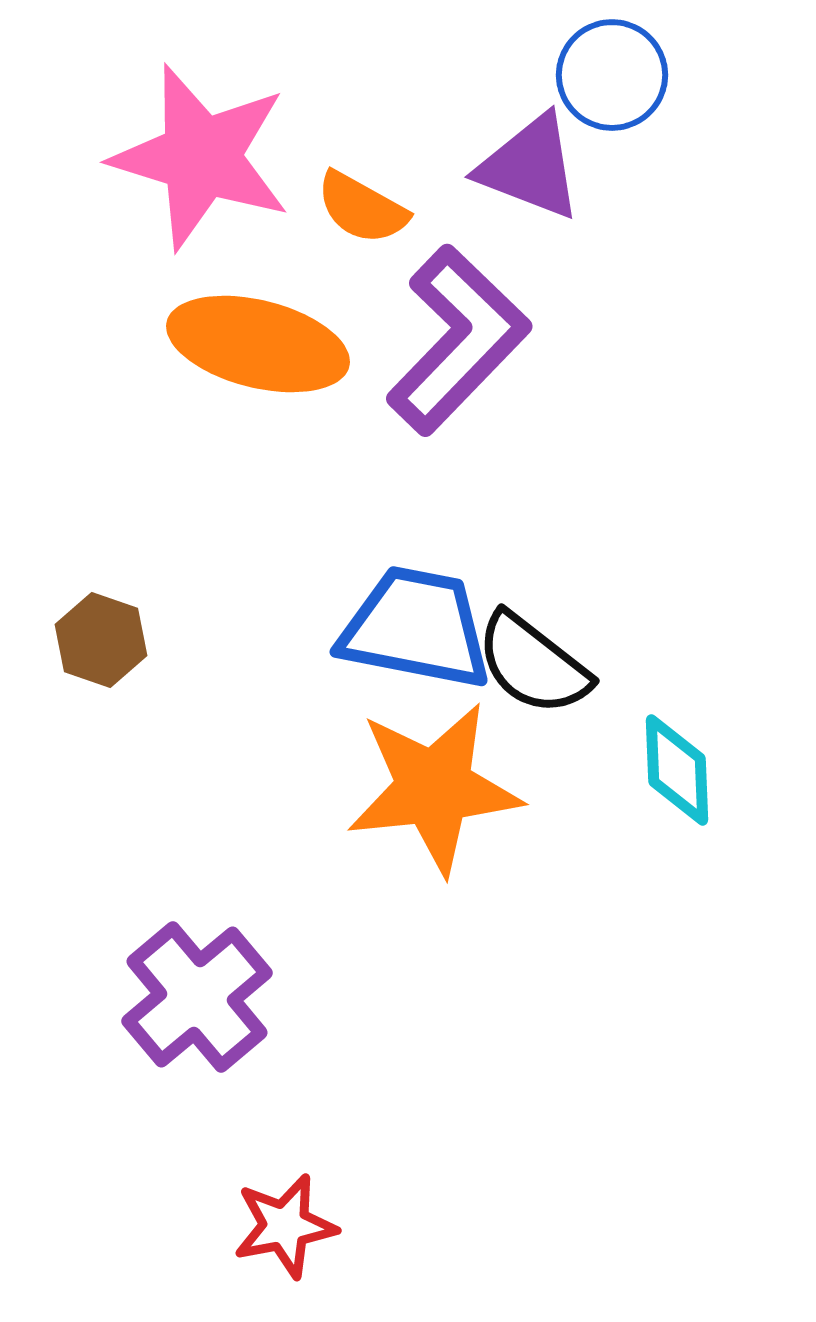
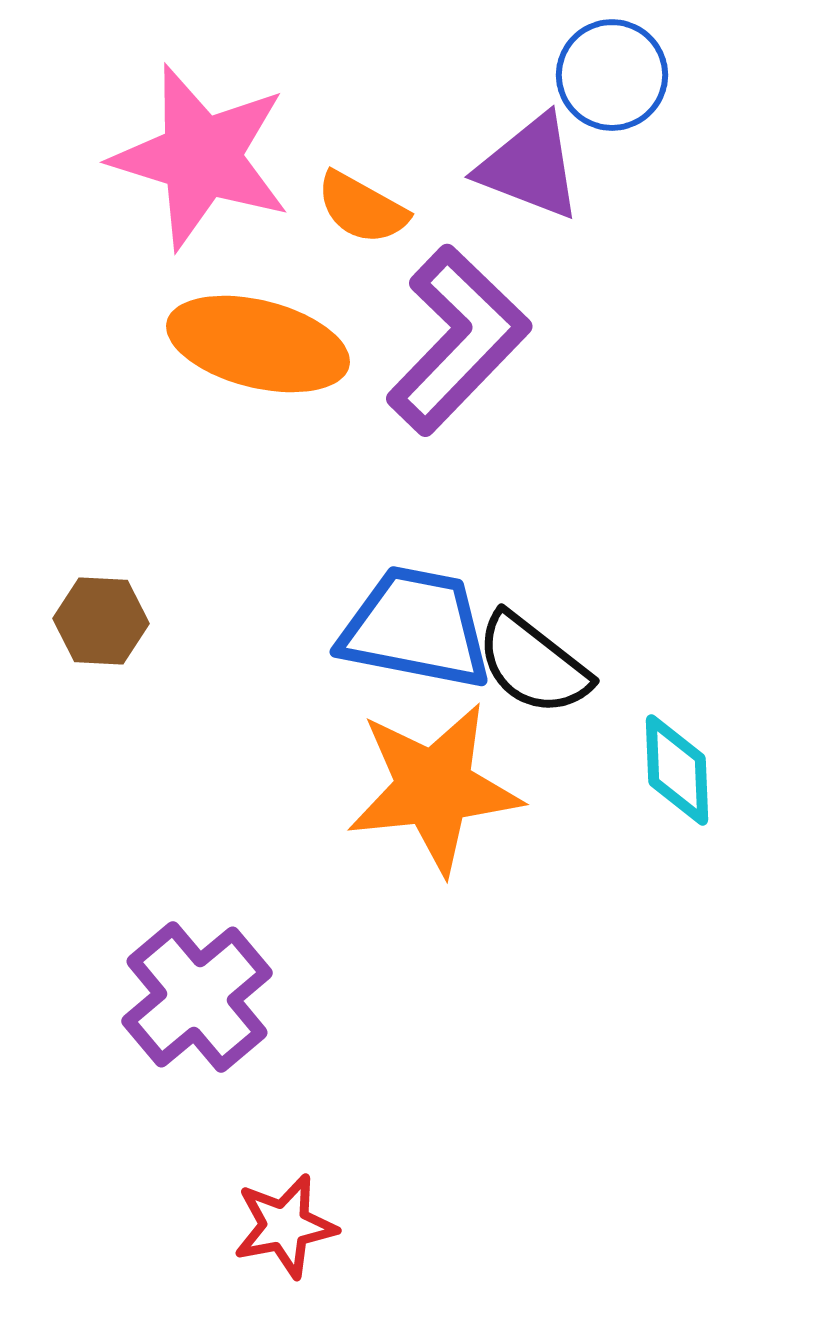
brown hexagon: moved 19 px up; rotated 16 degrees counterclockwise
